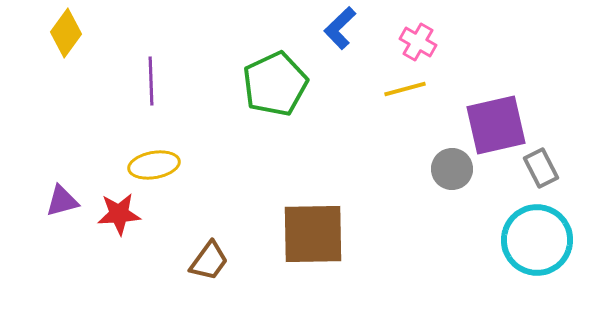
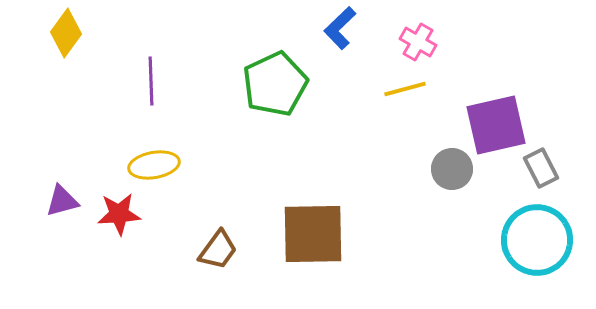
brown trapezoid: moved 9 px right, 11 px up
